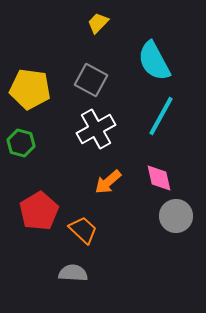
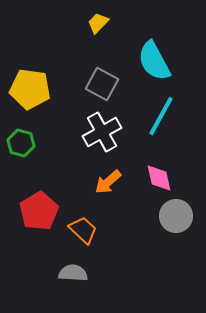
gray square: moved 11 px right, 4 px down
white cross: moved 6 px right, 3 px down
